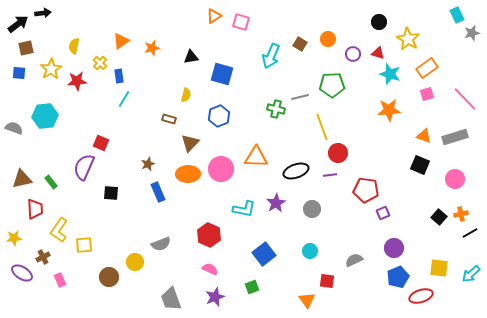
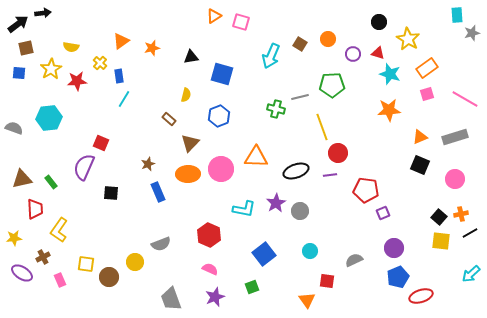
cyan rectangle at (457, 15): rotated 21 degrees clockwise
yellow semicircle at (74, 46): moved 3 px left, 1 px down; rotated 91 degrees counterclockwise
pink line at (465, 99): rotated 16 degrees counterclockwise
cyan hexagon at (45, 116): moved 4 px right, 2 px down
brown rectangle at (169, 119): rotated 24 degrees clockwise
orange triangle at (424, 136): moved 4 px left, 1 px down; rotated 42 degrees counterclockwise
gray circle at (312, 209): moved 12 px left, 2 px down
yellow square at (84, 245): moved 2 px right, 19 px down; rotated 12 degrees clockwise
yellow square at (439, 268): moved 2 px right, 27 px up
